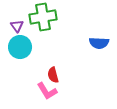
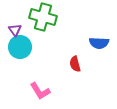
green cross: rotated 24 degrees clockwise
purple triangle: moved 2 px left, 4 px down
red semicircle: moved 22 px right, 11 px up
pink L-shape: moved 7 px left
